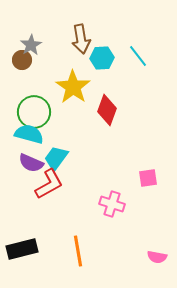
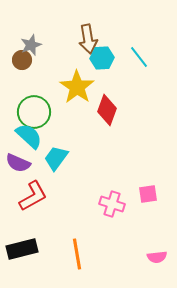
brown arrow: moved 7 px right
gray star: rotated 10 degrees clockwise
cyan line: moved 1 px right, 1 px down
yellow star: moved 4 px right
cyan semicircle: moved 2 px down; rotated 28 degrees clockwise
purple semicircle: moved 13 px left
pink square: moved 16 px down
red L-shape: moved 16 px left, 12 px down
orange line: moved 1 px left, 3 px down
pink semicircle: rotated 18 degrees counterclockwise
